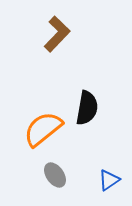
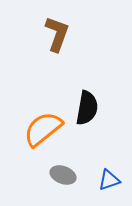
brown L-shape: rotated 24 degrees counterclockwise
gray ellipse: moved 8 px right; rotated 35 degrees counterclockwise
blue triangle: rotated 15 degrees clockwise
